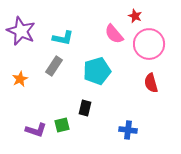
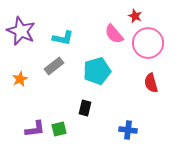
pink circle: moved 1 px left, 1 px up
gray rectangle: rotated 18 degrees clockwise
green square: moved 3 px left, 4 px down
purple L-shape: moved 1 px left, 1 px up; rotated 25 degrees counterclockwise
